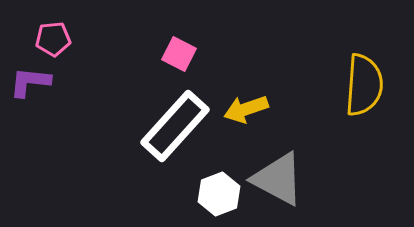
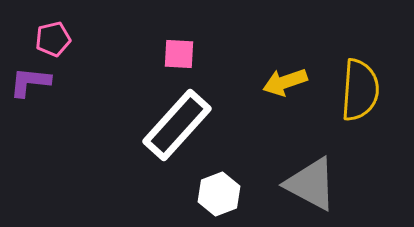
pink pentagon: rotated 8 degrees counterclockwise
pink square: rotated 24 degrees counterclockwise
yellow semicircle: moved 4 px left, 5 px down
yellow arrow: moved 39 px right, 27 px up
white rectangle: moved 2 px right, 1 px up
gray triangle: moved 33 px right, 5 px down
